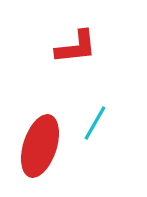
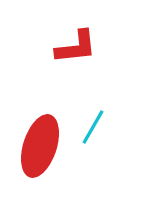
cyan line: moved 2 px left, 4 px down
